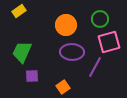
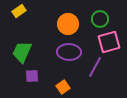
orange circle: moved 2 px right, 1 px up
purple ellipse: moved 3 px left
